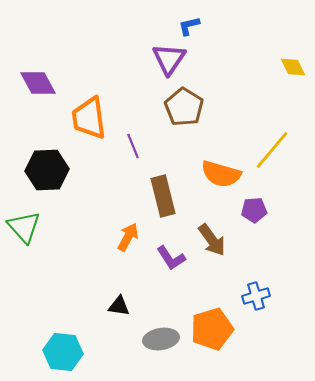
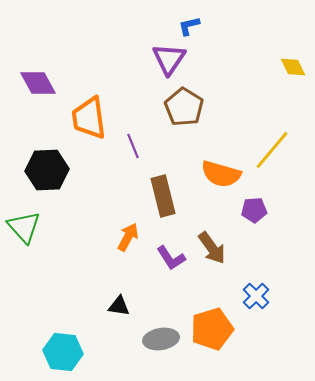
brown arrow: moved 8 px down
blue cross: rotated 28 degrees counterclockwise
